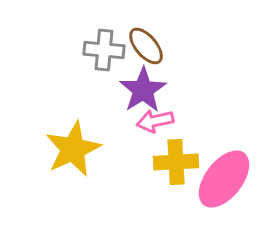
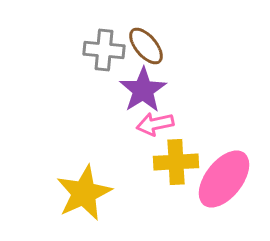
pink arrow: moved 3 px down
yellow star: moved 11 px right, 44 px down
